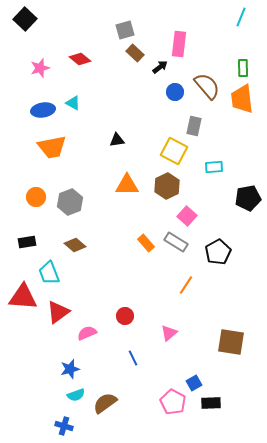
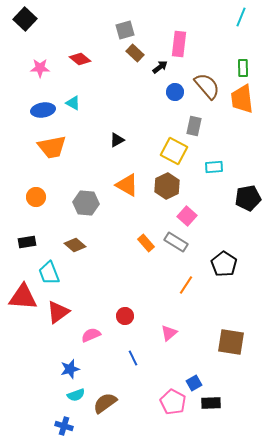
pink star at (40, 68): rotated 18 degrees clockwise
black triangle at (117, 140): rotated 21 degrees counterclockwise
orange triangle at (127, 185): rotated 30 degrees clockwise
gray hexagon at (70, 202): moved 16 px right, 1 px down; rotated 25 degrees clockwise
black pentagon at (218, 252): moved 6 px right, 12 px down; rotated 10 degrees counterclockwise
pink semicircle at (87, 333): moved 4 px right, 2 px down
